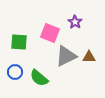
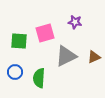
purple star: rotated 24 degrees counterclockwise
pink square: moved 5 px left; rotated 36 degrees counterclockwise
green square: moved 1 px up
brown triangle: moved 5 px right; rotated 24 degrees counterclockwise
green semicircle: rotated 54 degrees clockwise
